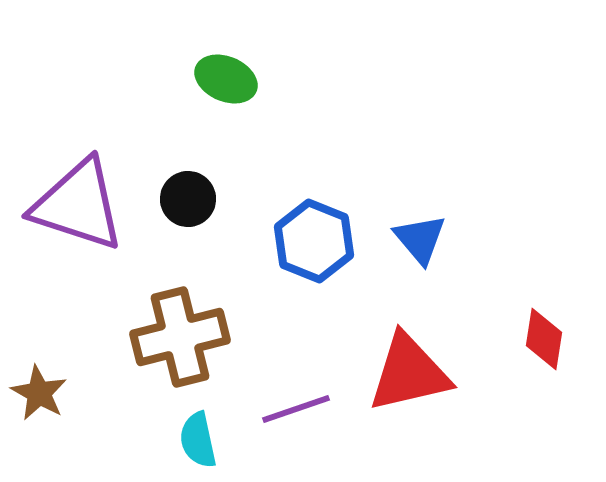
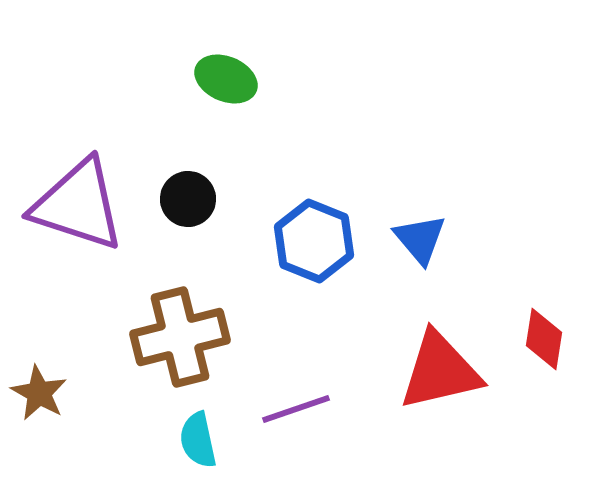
red triangle: moved 31 px right, 2 px up
